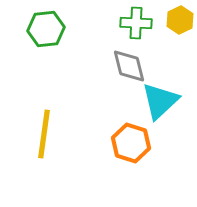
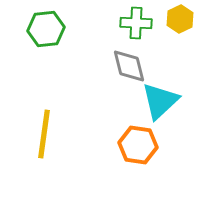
yellow hexagon: moved 1 px up
orange hexagon: moved 7 px right, 2 px down; rotated 9 degrees counterclockwise
